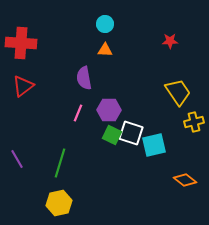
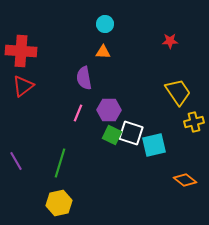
red cross: moved 8 px down
orange triangle: moved 2 px left, 2 px down
purple line: moved 1 px left, 2 px down
